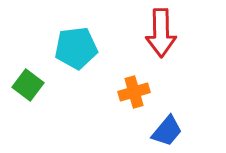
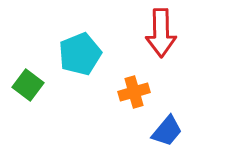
cyan pentagon: moved 4 px right, 6 px down; rotated 15 degrees counterclockwise
